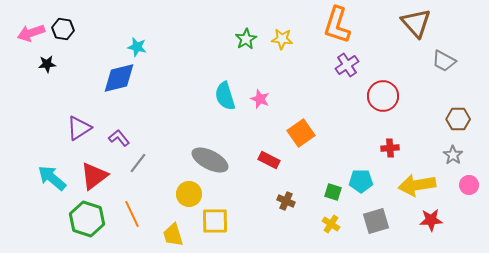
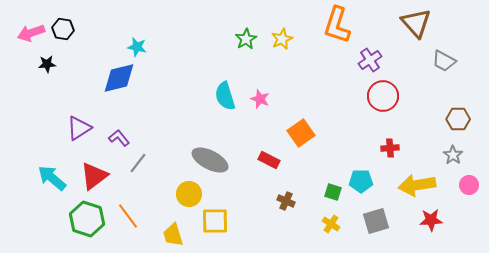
yellow star: rotated 30 degrees counterclockwise
purple cross: moved 23 px right, 5 px up
orange line: moved 4 px left, 2 px down; rotated 12 degrees counterclockwise
